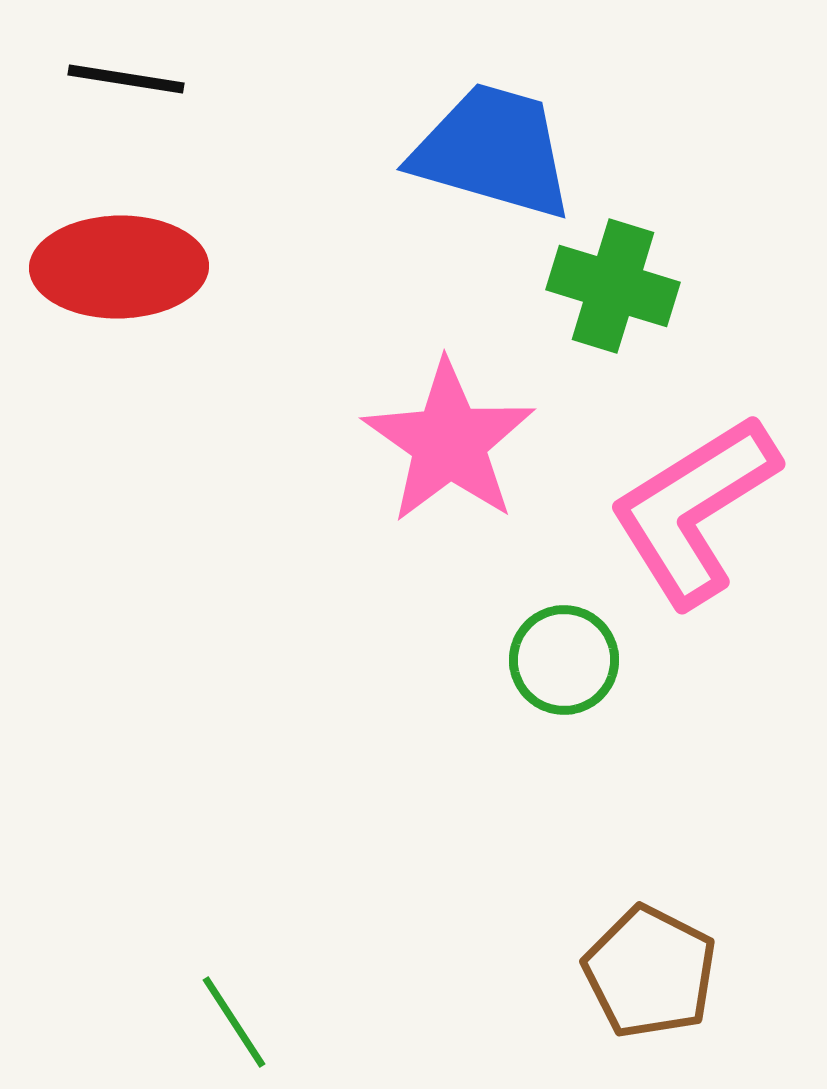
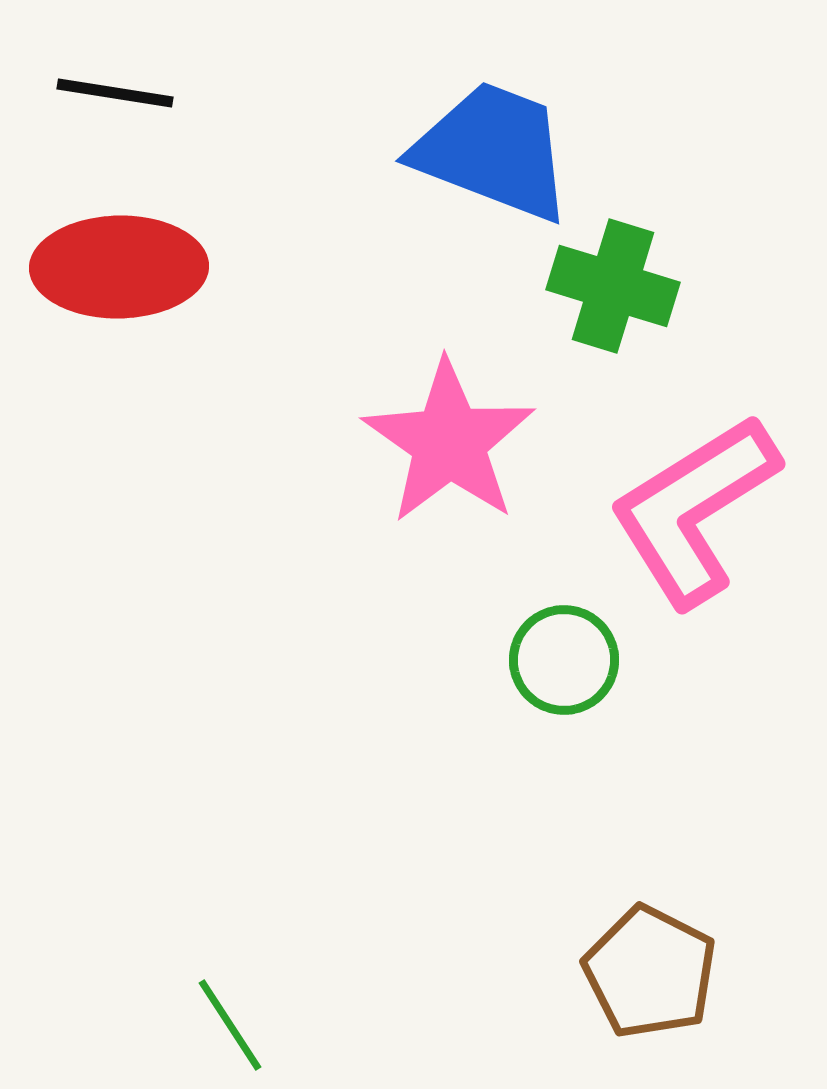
black line: moved 11 px left, 14 px down
blue trapezoid: rotated 5 degrees clockwise
green line: moved 4 px left, 3 px down
